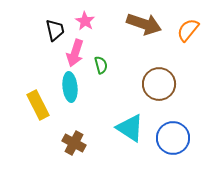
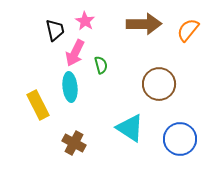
brown arrow: rotated 20 degrees counterclockwise
pink arrow: rotated 8 degrees clockwise
blue circle: moved 7 px right, 1 px down
